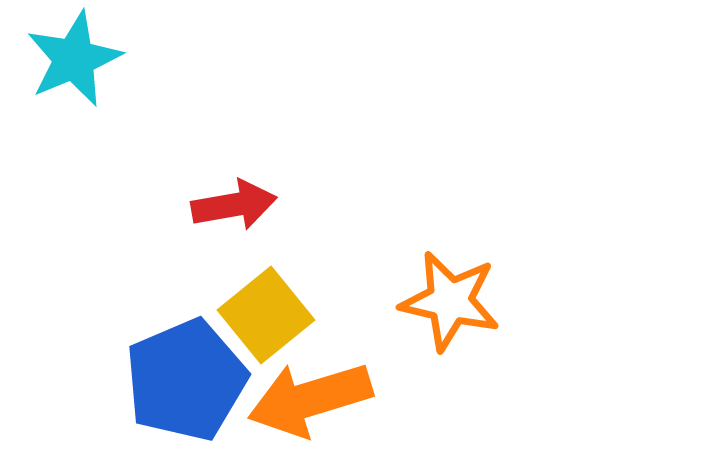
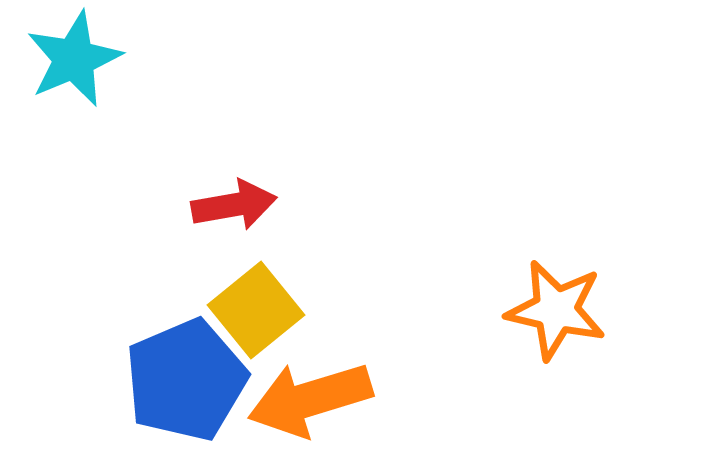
orange star: moved 106 px right, 9 px down
yellow square: moved 10 px left, 5 px up
